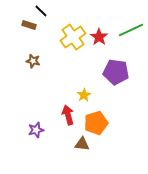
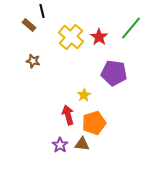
black line: moved 1 px right; rotated 32 degrees clockwise
brown rectangle: rotated 24 degrees clockwise
green line: moved 2 px up; rotated 25 degrees counterclockwise
yellow cross: moved 2 px left; rotated 15 degrees counterclockwise
purple pentagon: moved 2 px left, 1 px down
orange pentagon: moved 2 px left
purple star: moved 24 px right, 15 px down; rotated 21 degrees counterclockwise
